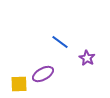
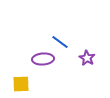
purple ellipse: moved 15 px up; rotated 25 degrees clockwise
yellow square: moved 2 px right
